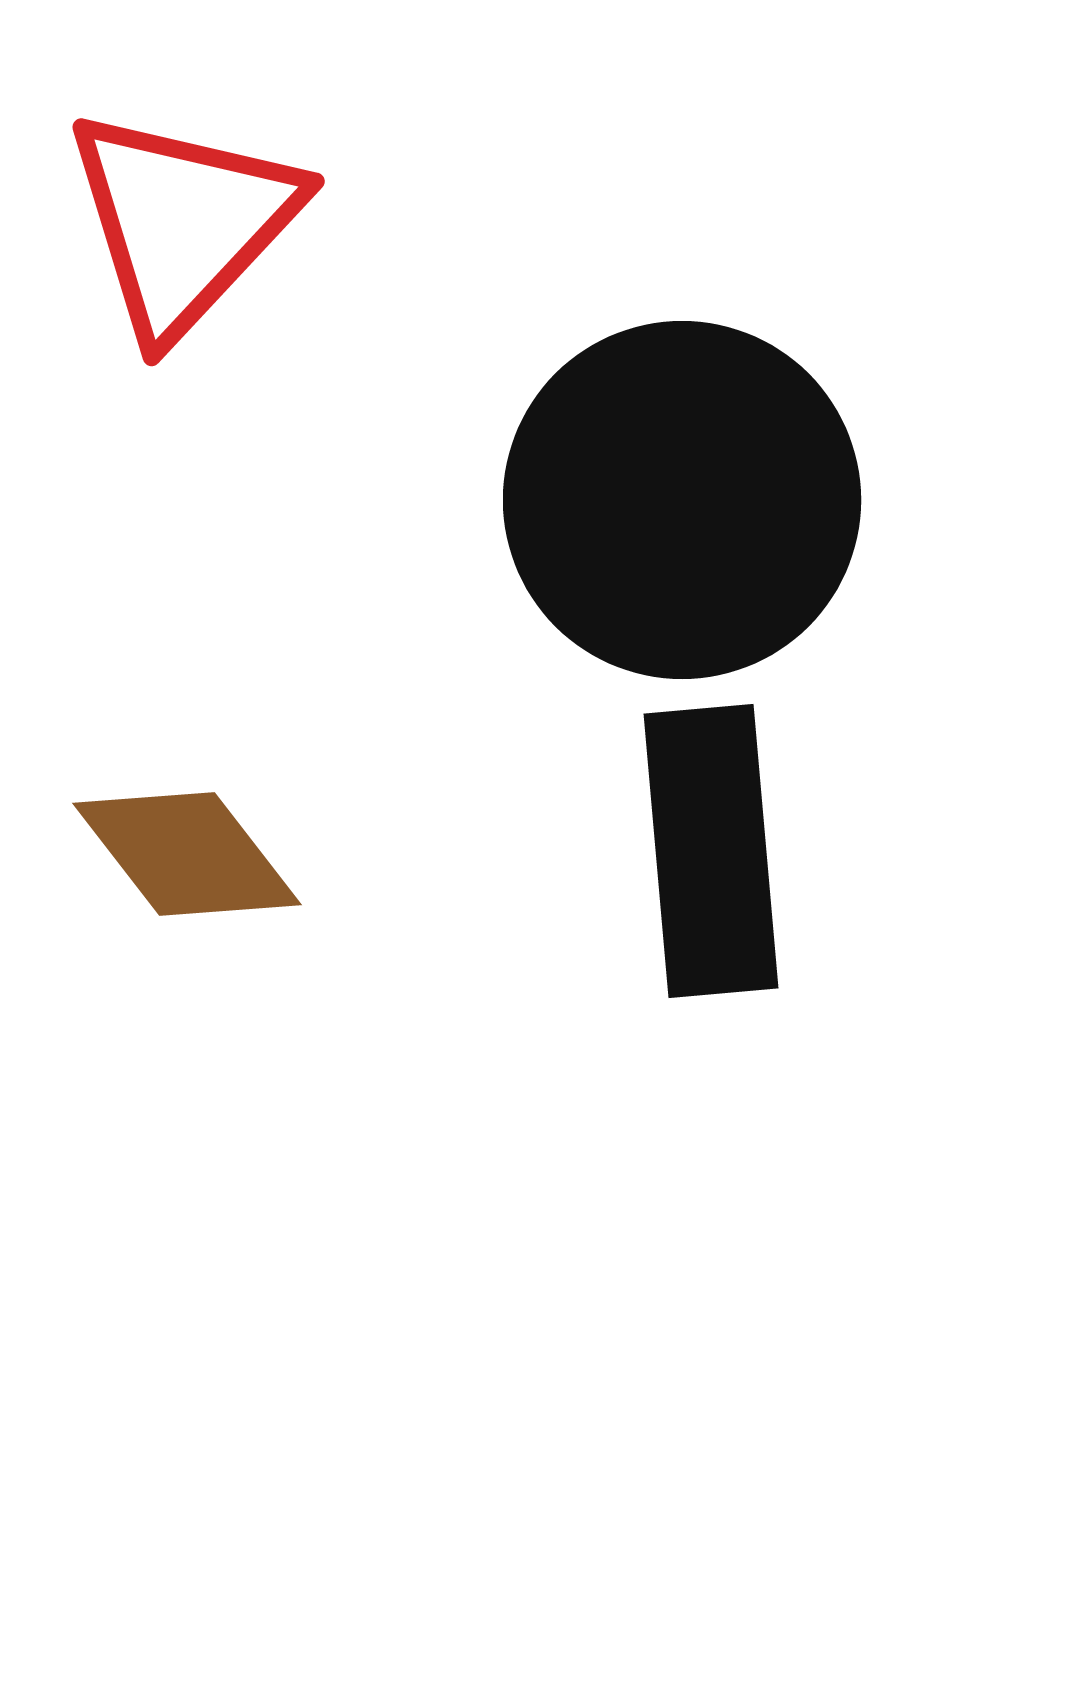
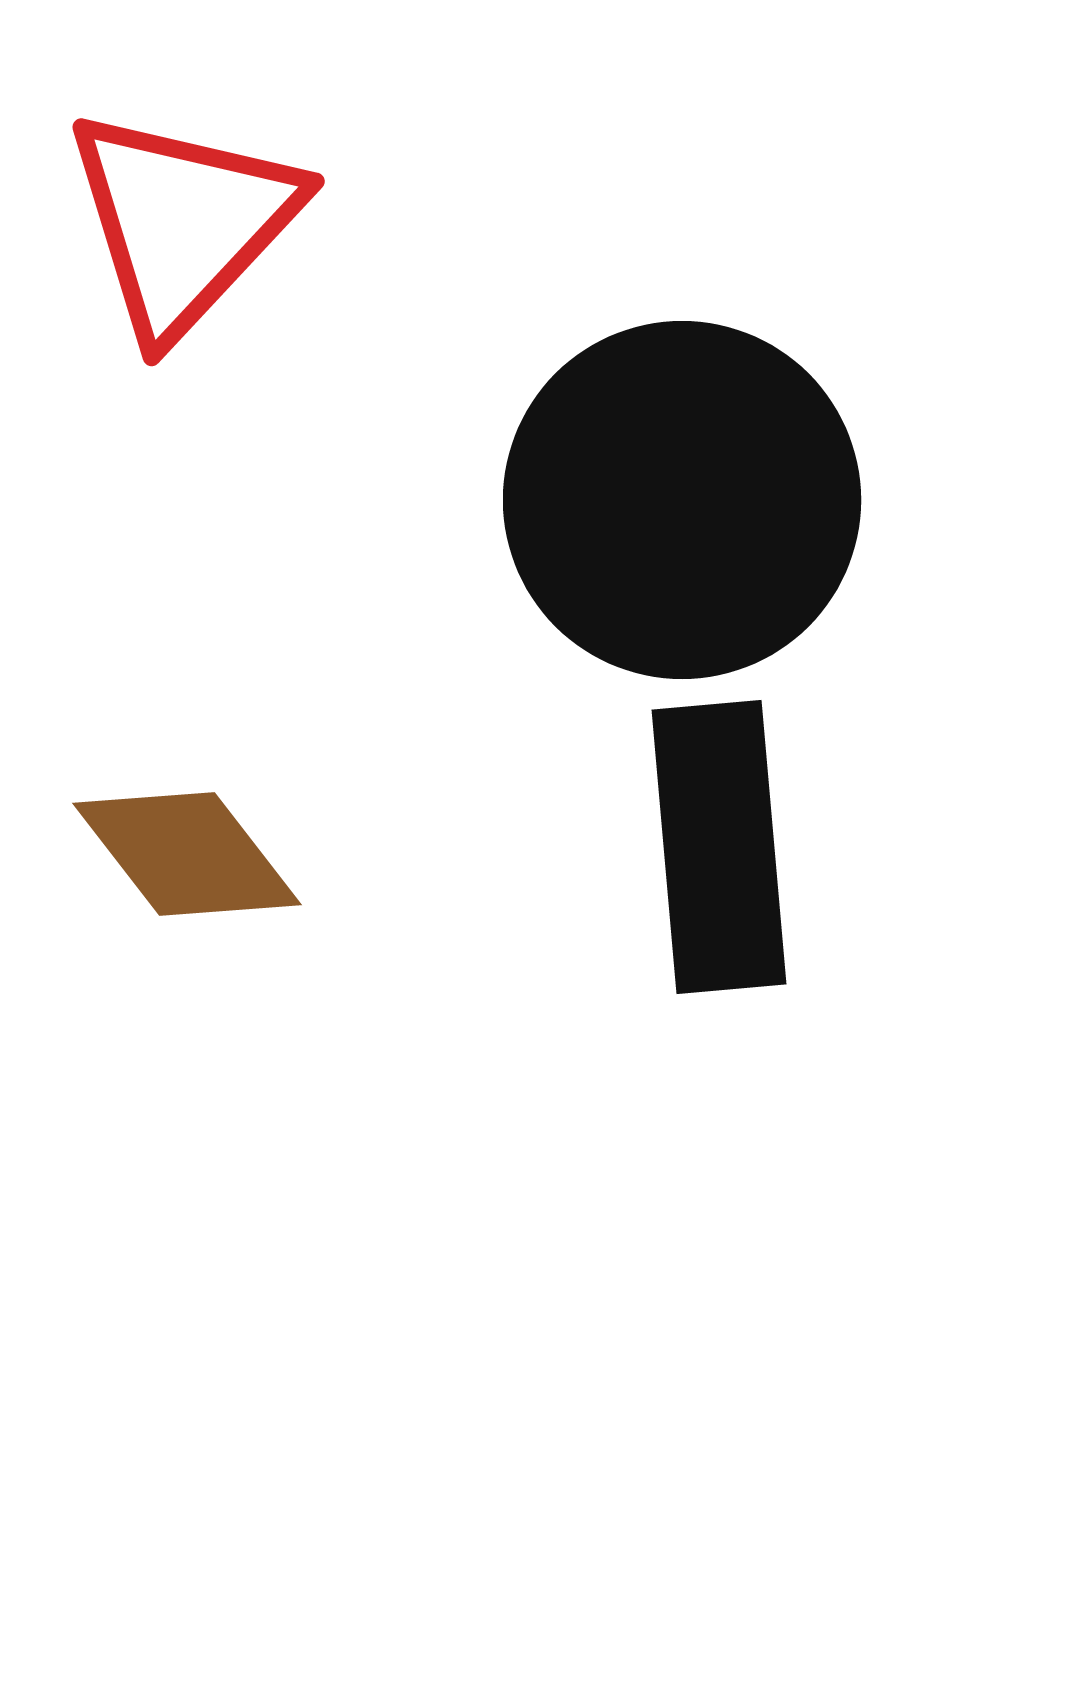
black rectangle: moved 8 px right, 4 px up
